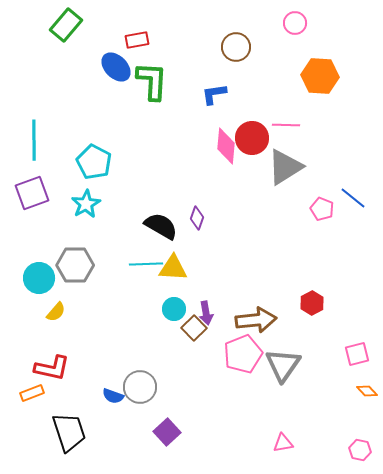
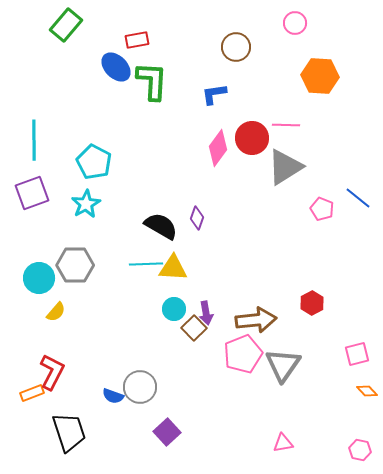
pink diamond at (226, 146): moved 8 px left, 2 px down; rotated 30 degrees clockwise
blue line at (353, 198): moved 5 px right
red L-shape at (52, 368): moved 4 px down; rotated 75 degrees counterclockwise
